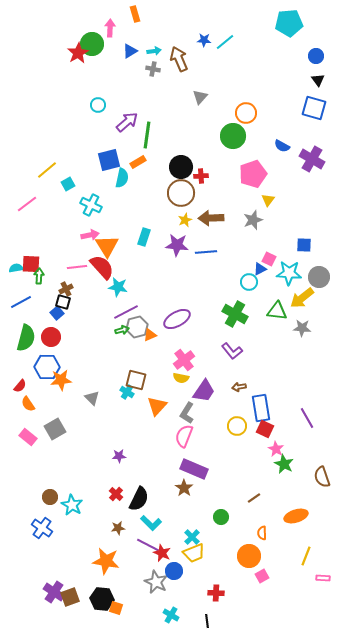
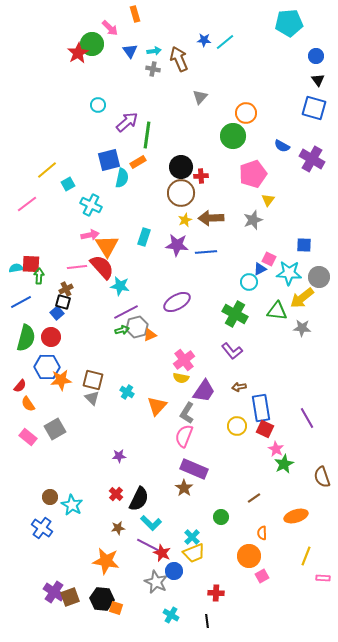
pink arrow at (110, 28): rotated 132 degrees clockwise
blue triangle at (130, 51): rotated 35 degrees counterclockwise
cyan star at (118, 287): moved 2 px right, 1 px up
purple ellipse at (177, 319): moved 17 px up
brown square at (136, 380): moved 43 px left
green star at (284, 464): rotated 18 degrees clockwise
